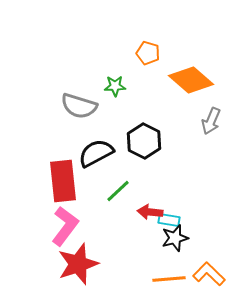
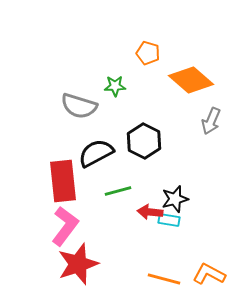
green line: rotated 28 degrees clockwise
black star: moved 39 px up
orange L-shape: rotated 16 degrees counterclockwise
orange line: moved 5 px left; rotated 20 degrees clockwise
